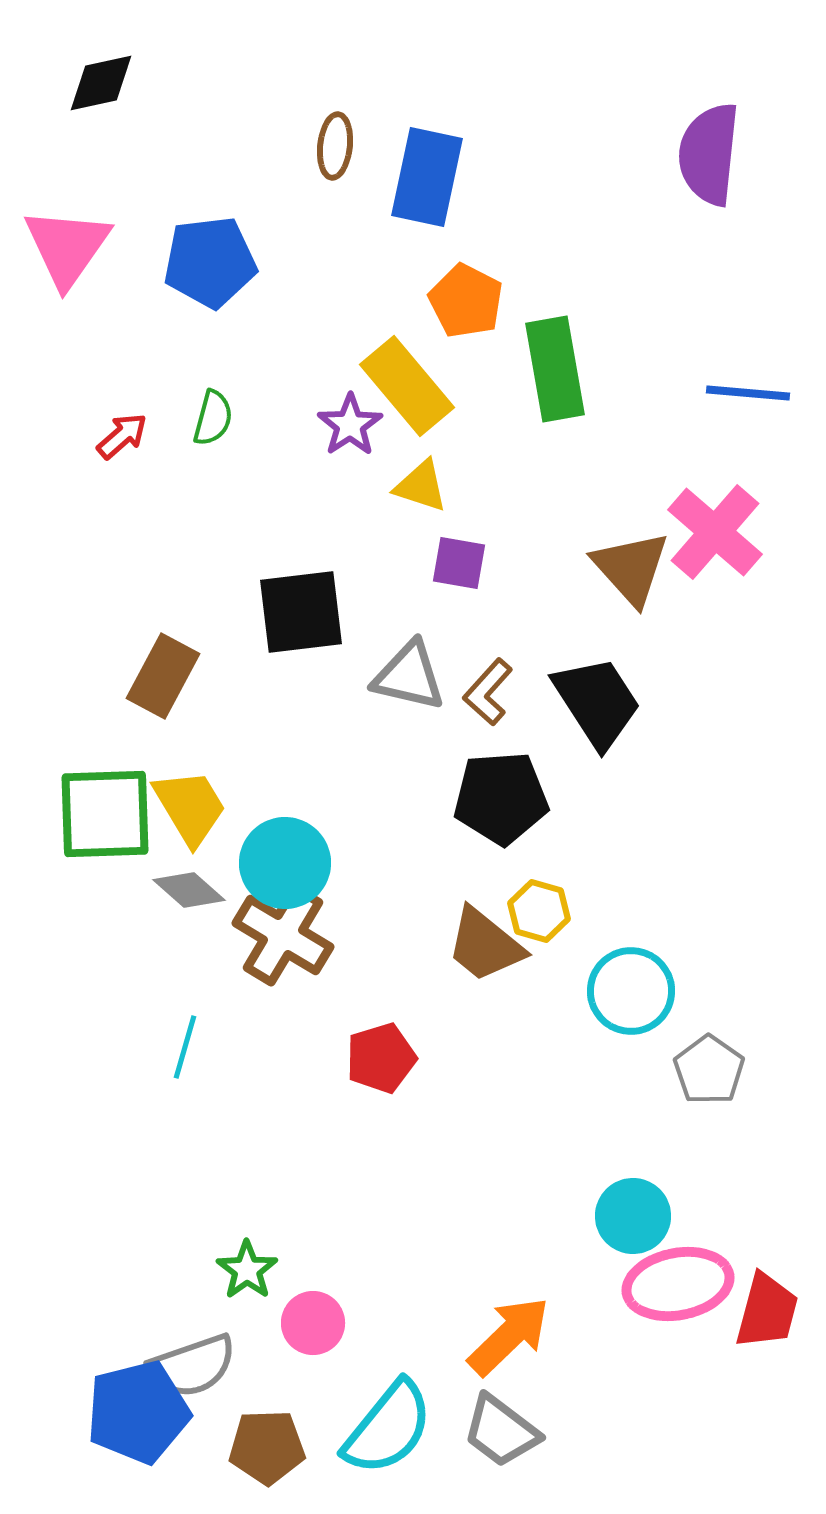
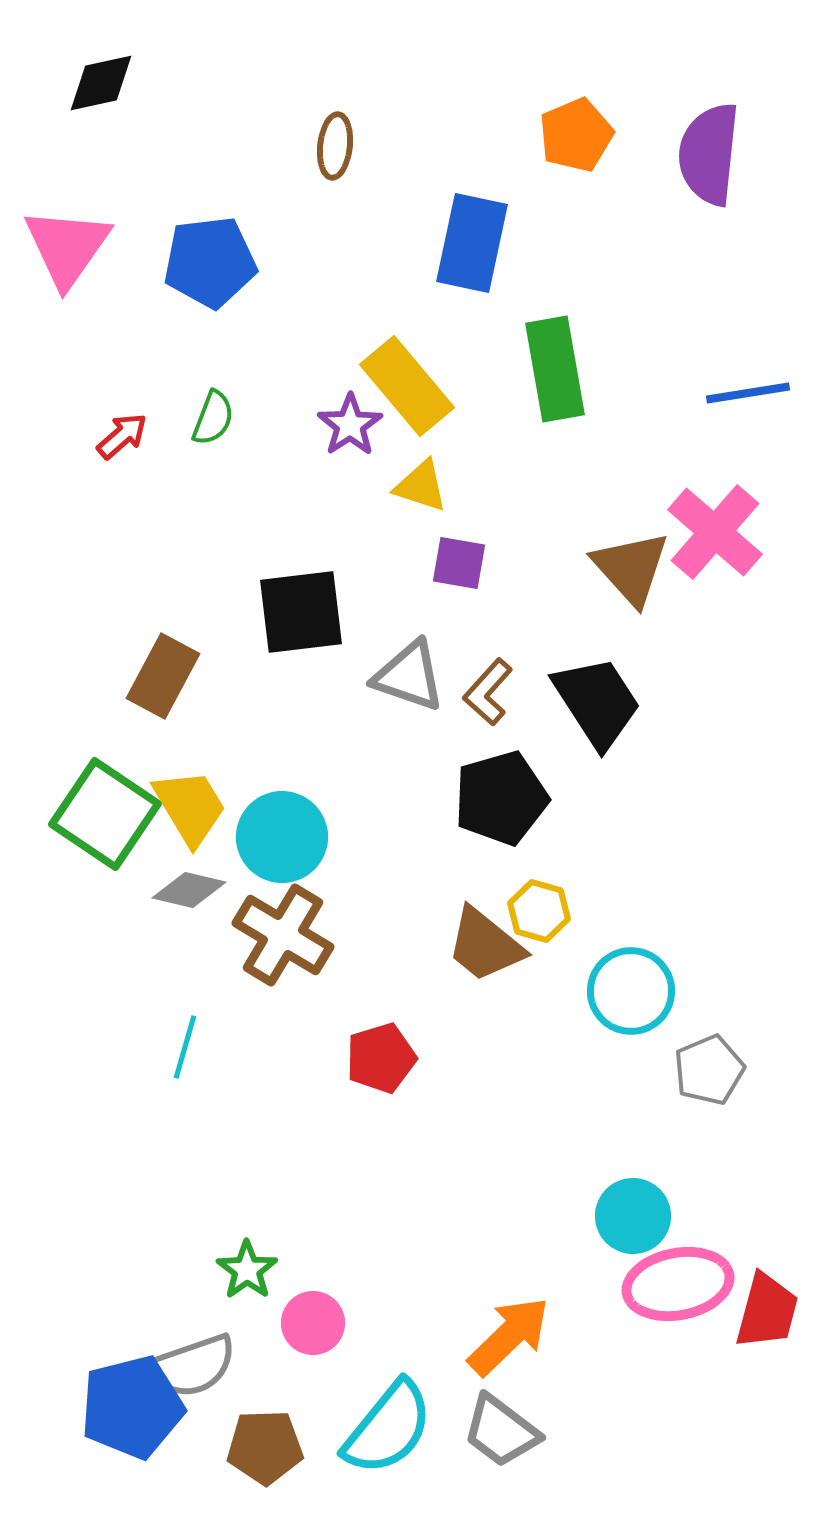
blue rectangle at (427, 177): moved 45 px right, 66 px down
orange pentagon at (466, 301): moved 110 px right, 166 px up; rotated 22 degrees clockwise
blue line at (748, 393): rotated 14 degrees counterclockwise
green semicircle at (213, 418): rotated 6 degrees clockwise
gray triangle at (409, 676): rotated 6 degrees clockwise
black pentagon at (501, 798): rotated 12 degrees counterclockwise
green square at (105, 814): rotated 36 degrees clockwise
cyan circle at (285, 863): moved 3 px left, 26 px up
gray diamond at (189, 890): rotated 28 degrees counterclockwise
gray pentagon at (709, 1070): rotated 14 degrees clockwise
blue pentagon at (138, 1412): moved 6 px left, 5 px up
brown pentagon at (267, 1447): moved 2 px left
